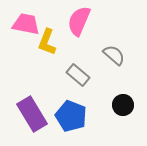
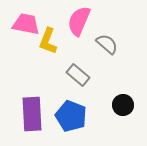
yellow L-shape: moved 1 px right, 1 px up
gray semicircle: moved 7 px left, 11 px up
purple rectangle: rotated 28 degrees clockwise
